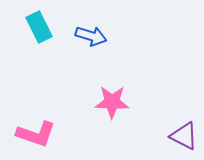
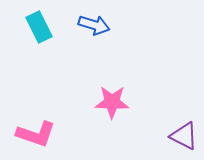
blue arrow: moved 3 px right, 11 px up
